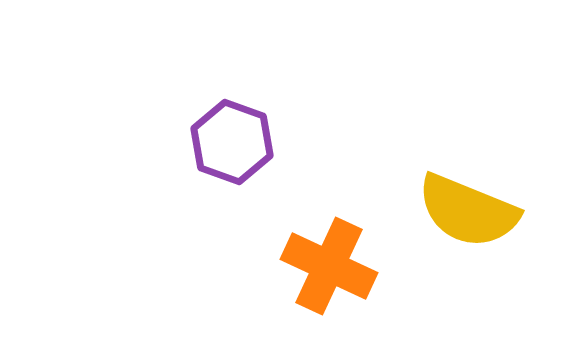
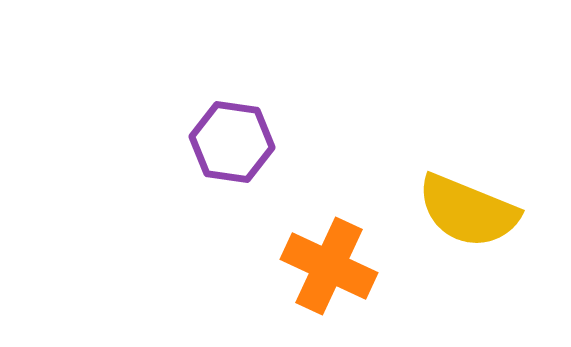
purple hexagon: rotated 12 degrees counterclockwise
